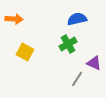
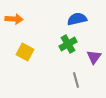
purple triangle: moved 6 px up; rotated 42 degrees clockwise
gray line: moved 1 px left, 1 px down; rotated 49 degrees counterclockwise
